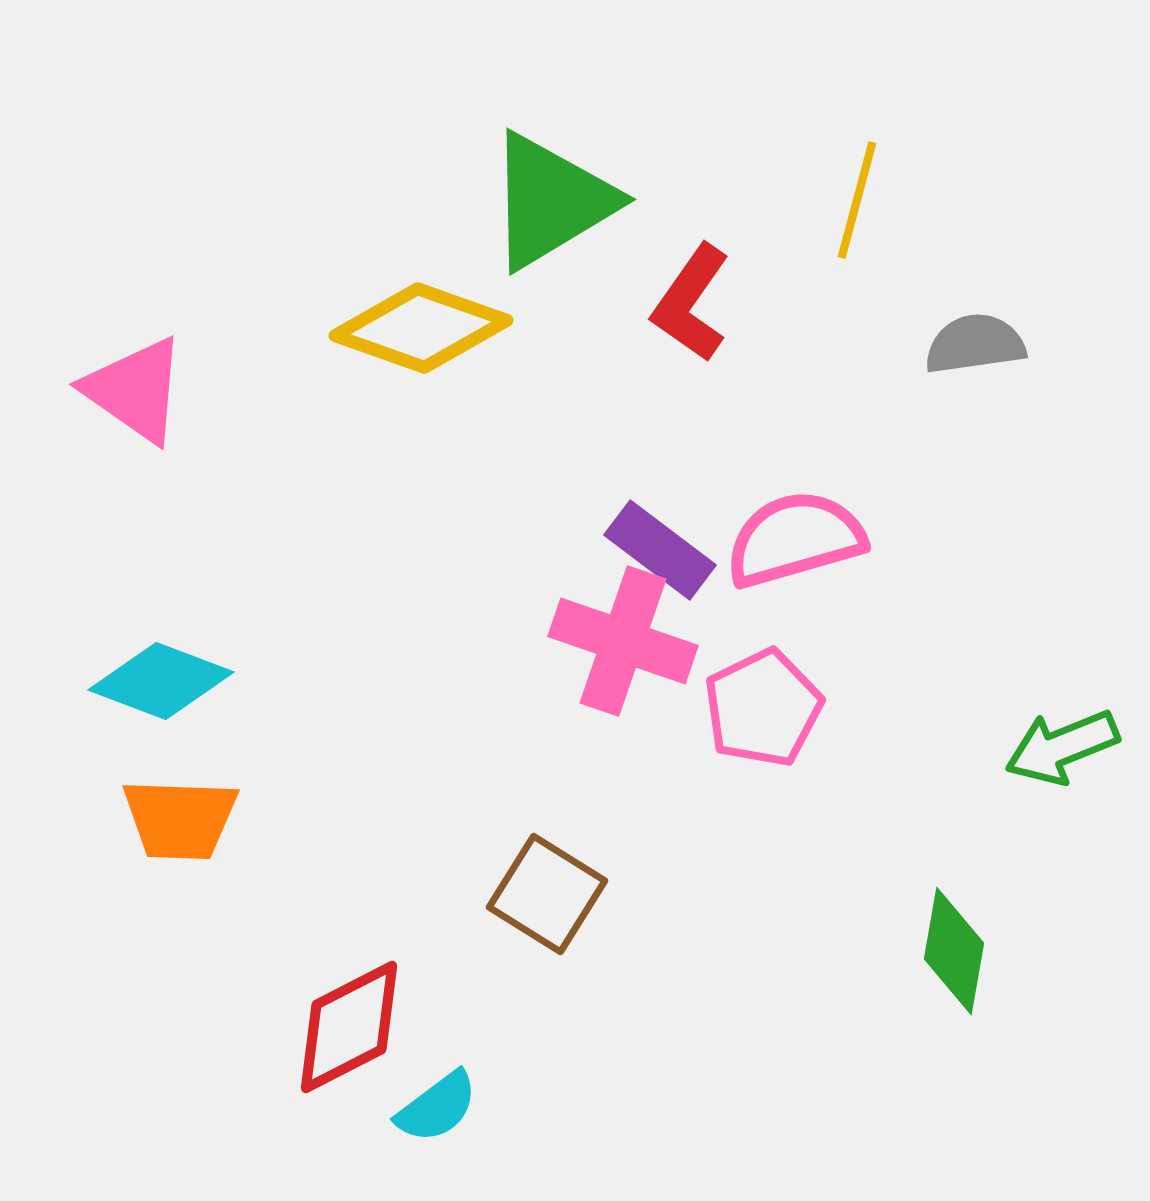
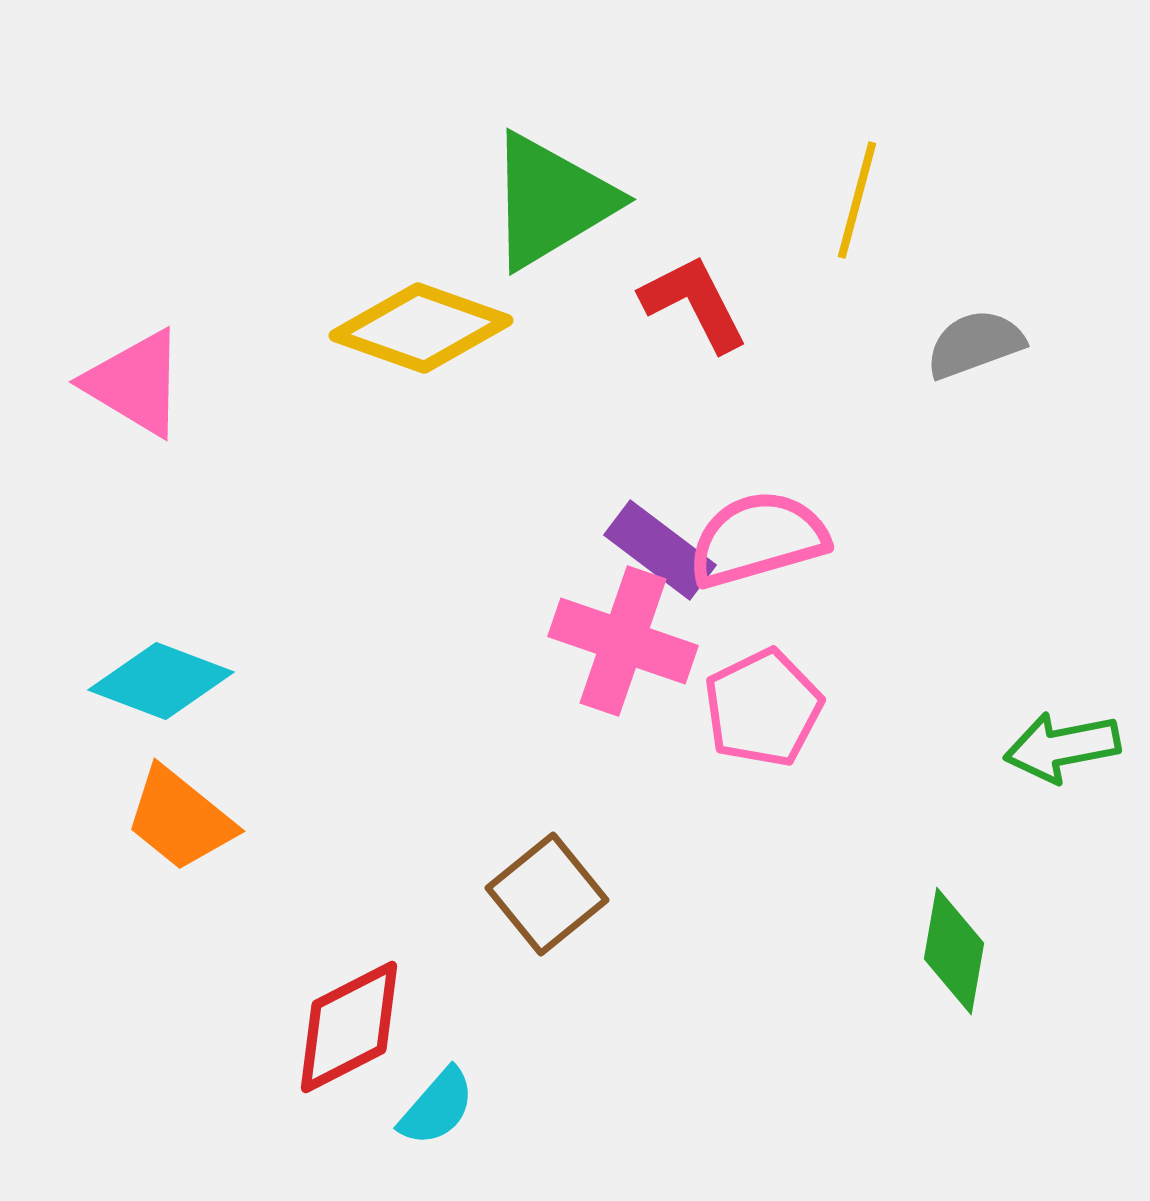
red L-shape: moved 3 px right; rotated 118 degrees clockwise
gray semicircle: rotated 12 degrees counterclockwise
pink triangle: moved 7 px up; rotated 4 degrees counterclockwise
pink semicircle: moved 37 px left
green arrow: rotated 11 degrees clockwise
orange trapezoid: rotated 37 degrees clockwise
brown square: rotated 19 degrees clockwise
cyan semicircle: rotated 12 degrees counterclockwise
